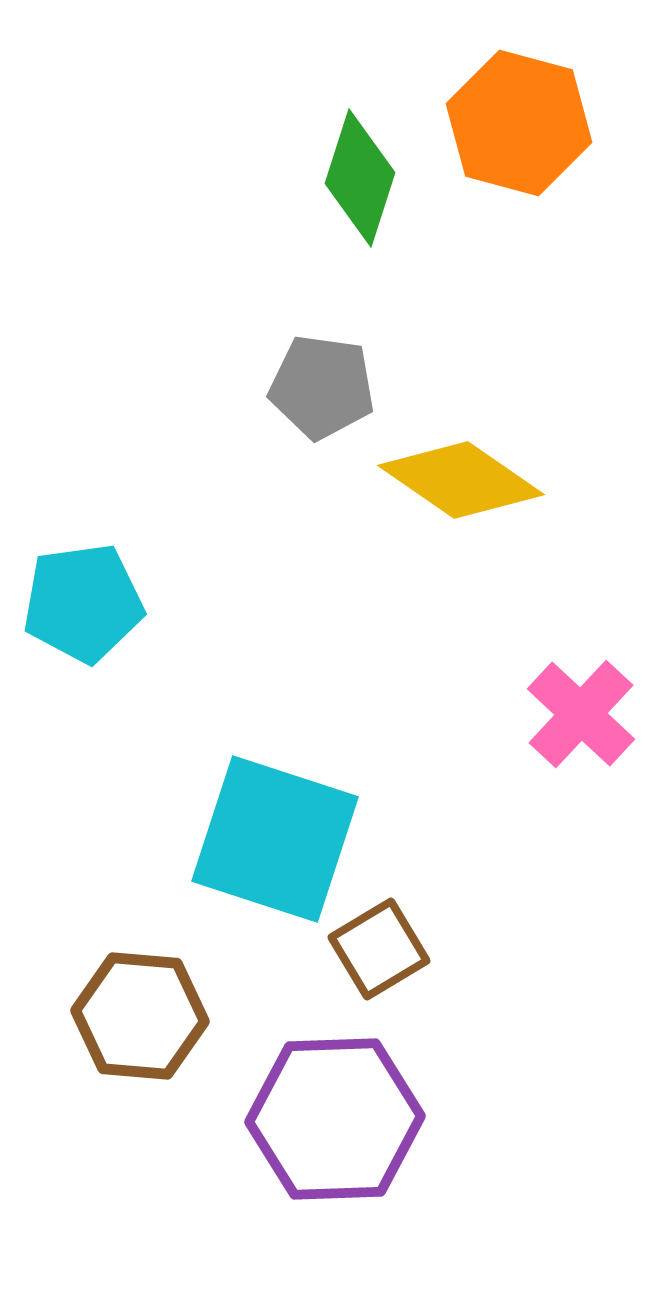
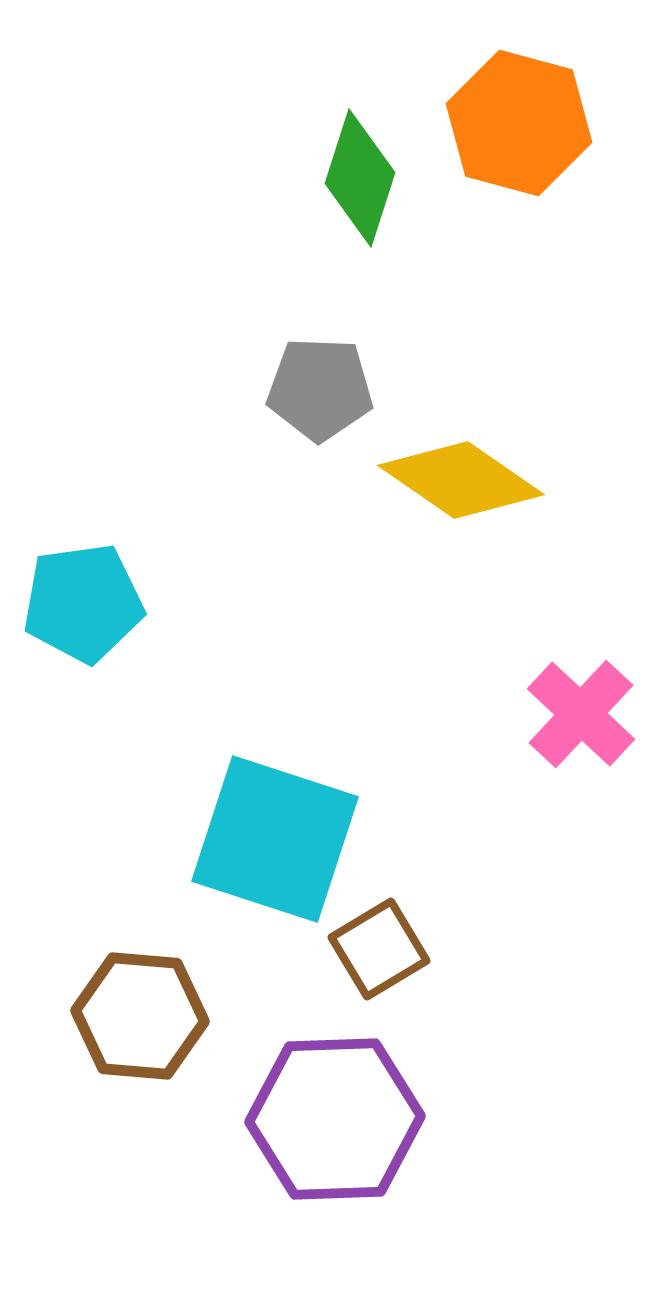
gray pentagon: moved 2 px left, 2 px down; rotated 6 degrees counterclockwise
